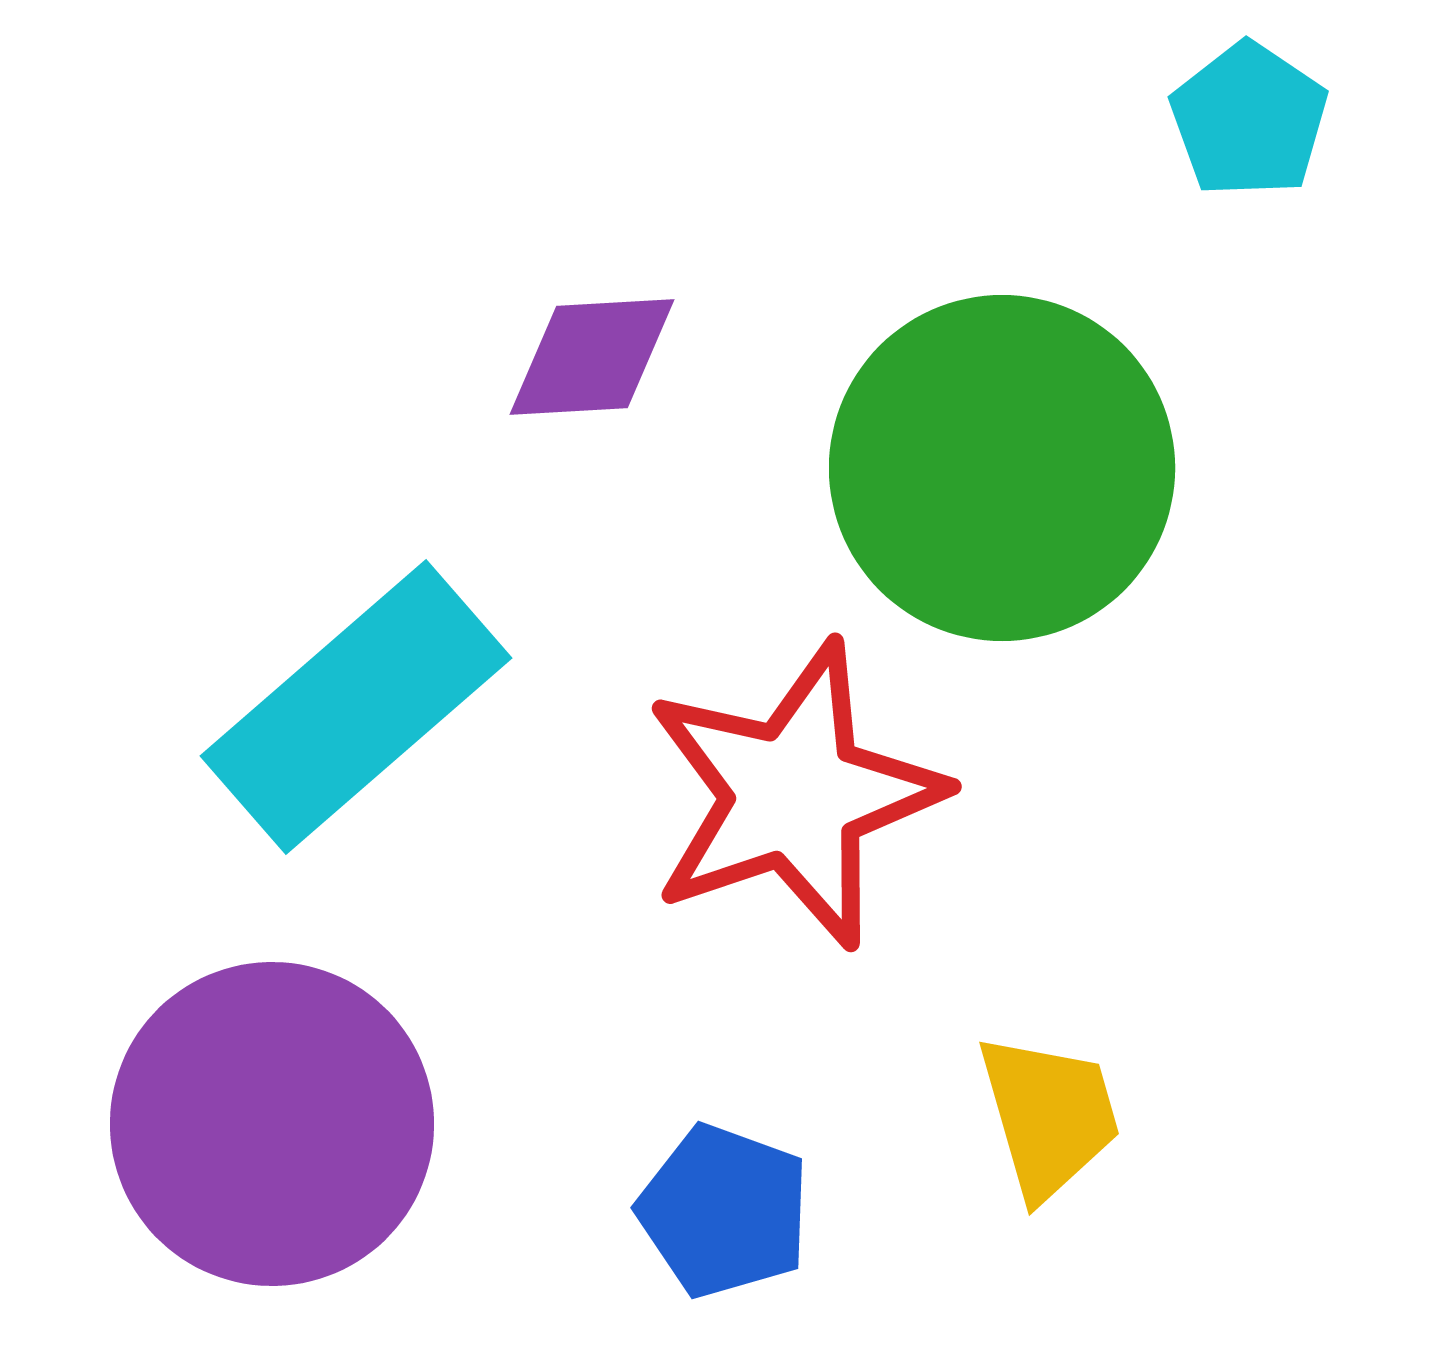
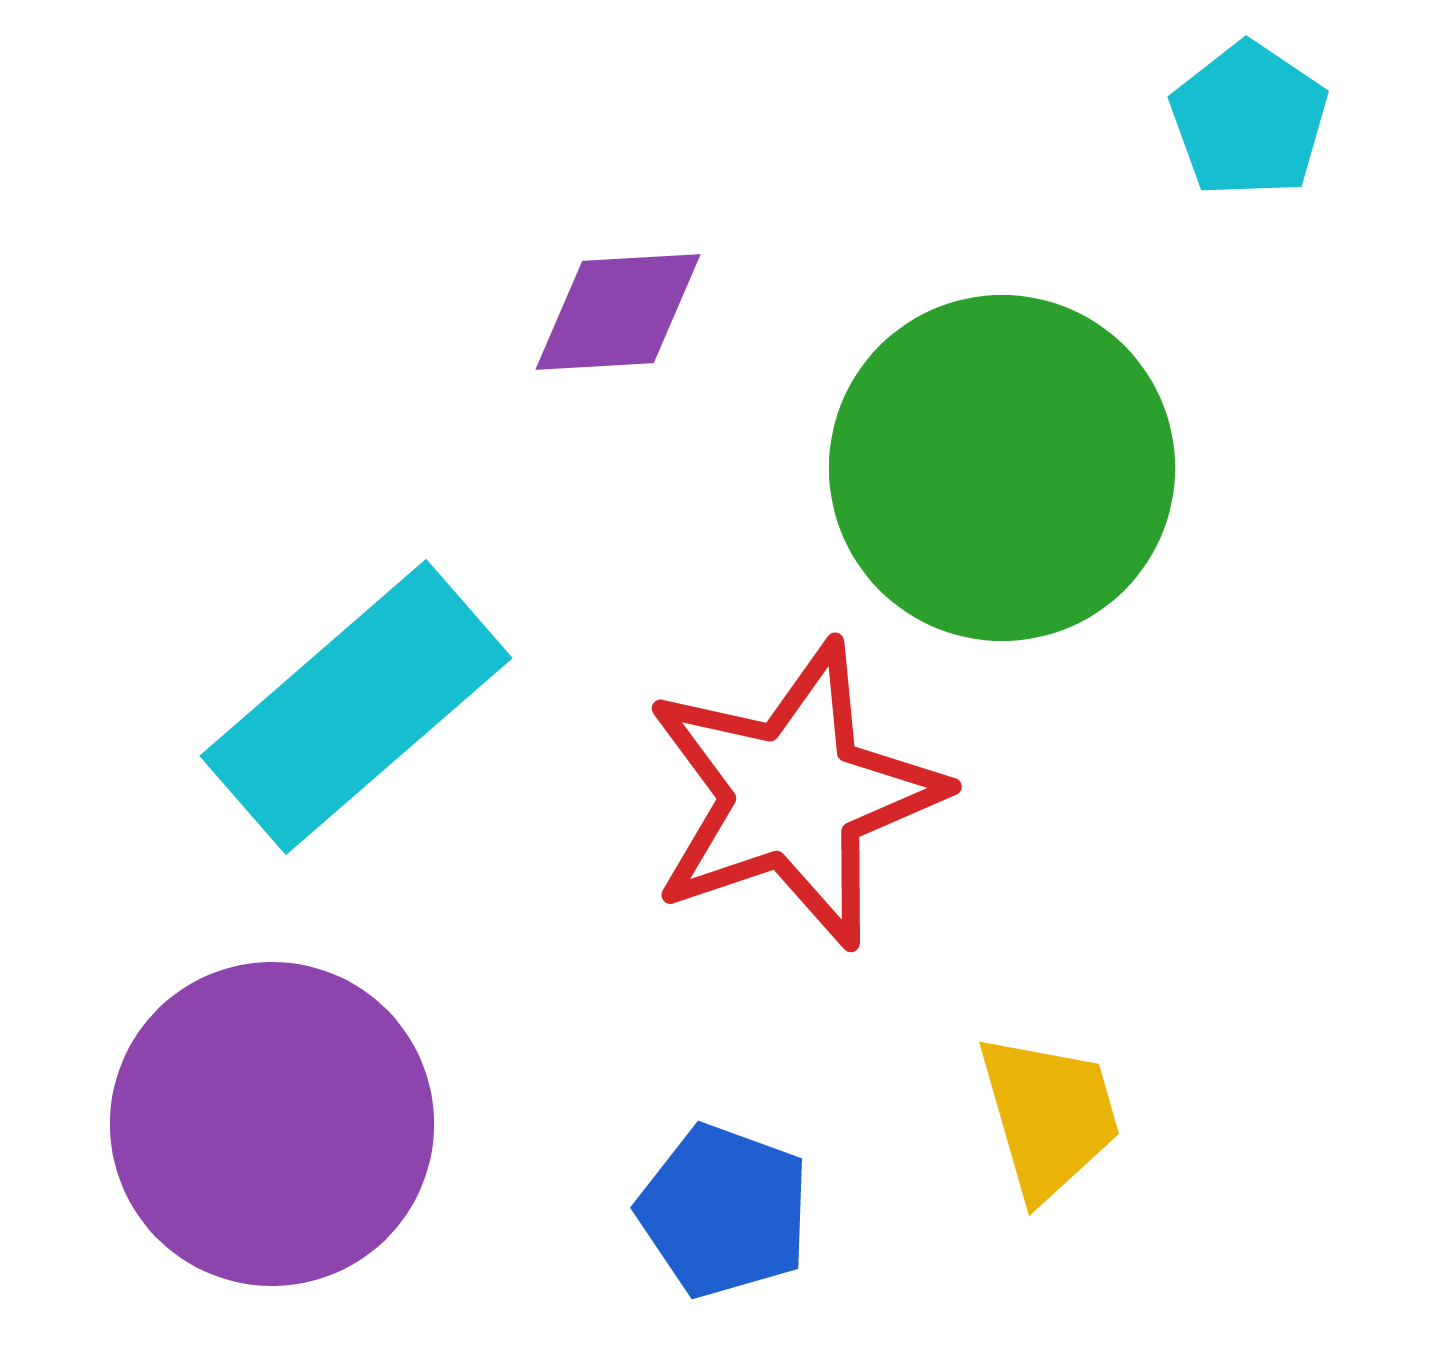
purple diamond: moved 26 px right, 45 px up
